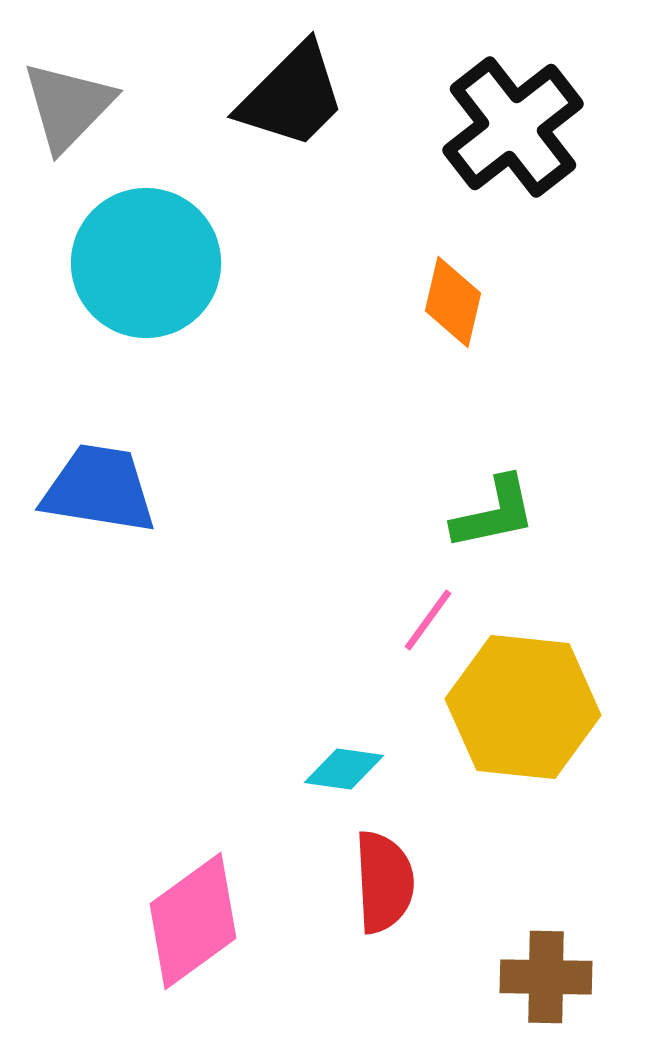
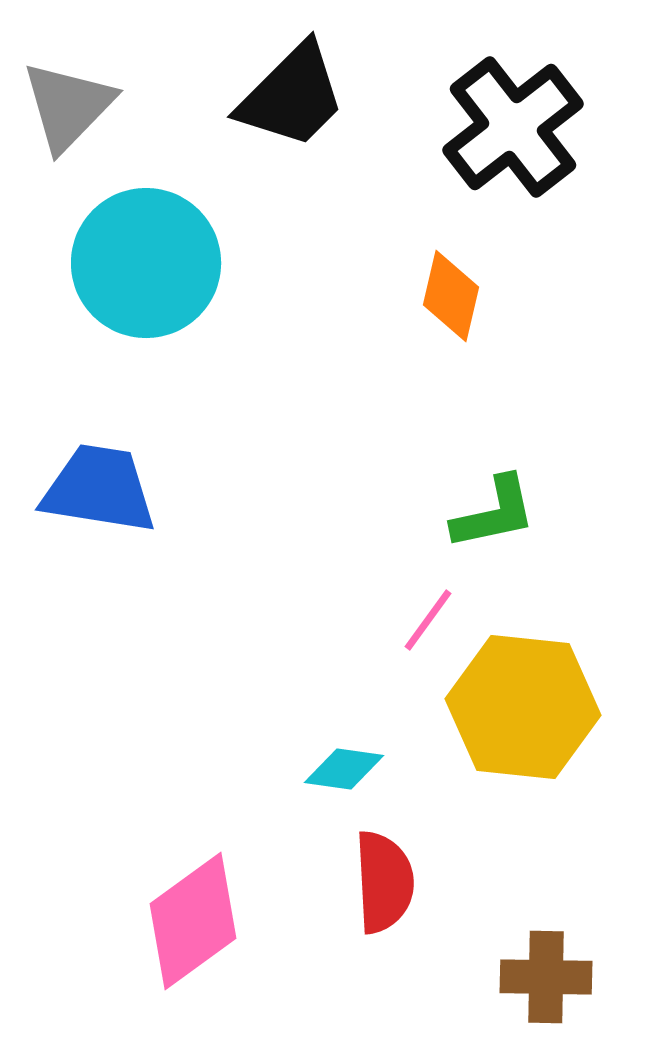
orange diamond: moved 2 px left, 6 px up
